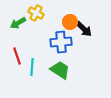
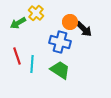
yellow cross: rotated 14 degrees clockwise
blue cross: moved 1 px left; rotated 20 degrees clockwise
cyan line: moved 3 px up
